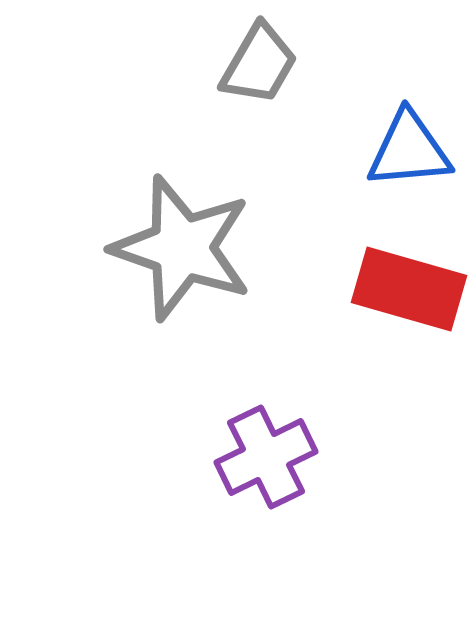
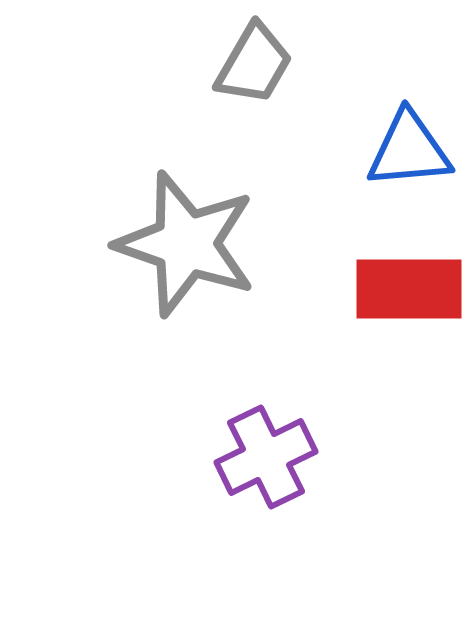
gray trapezoid: moved 5 px left
gray star: moved 4 px right, 4 px up
red rectangle: rotated 16 degrees counterclockwise
